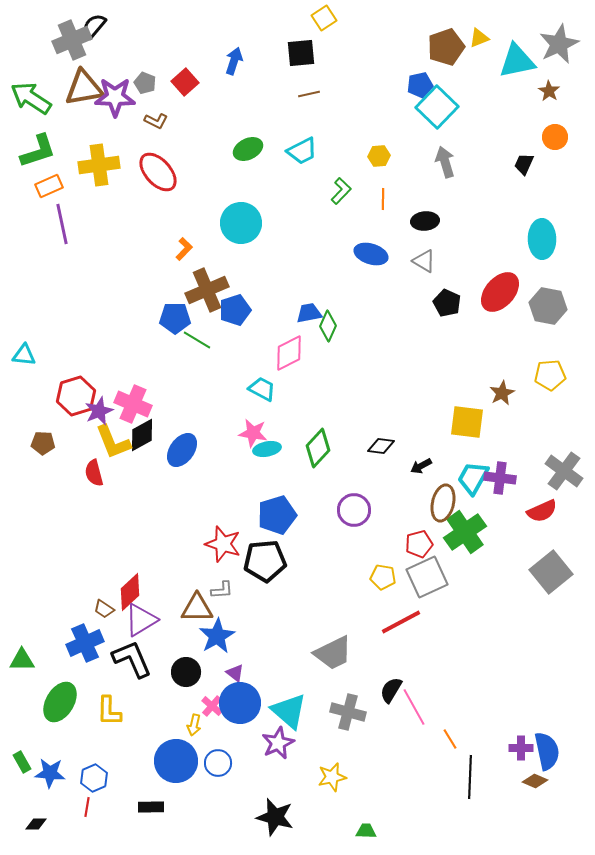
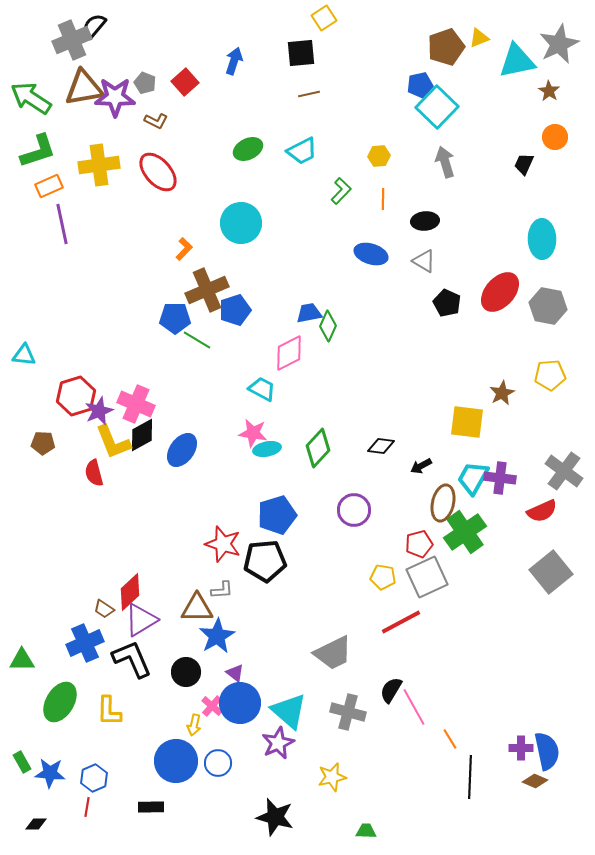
pink cross at (133, 404): moved 3 px right
